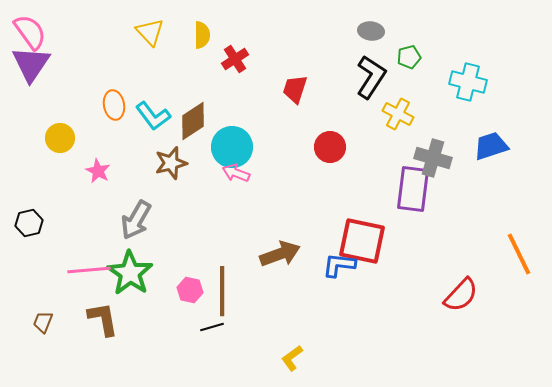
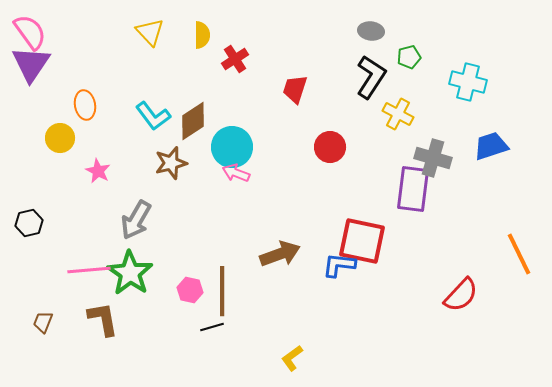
orange ellipse: moved 29 px left
